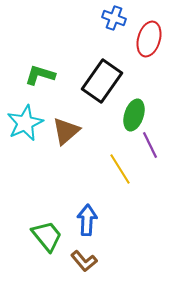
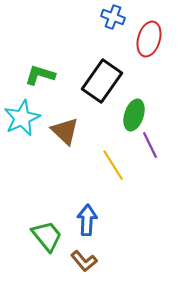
blue cross: moved 1 px left, 1 px up
cyan star: moved 3 px left, 5 px up
brown triangle: moved 1 px left; rotated 36 degrees counterclockwise
yellow line: moved 7 px left, 4 px up
